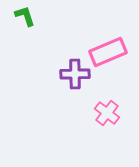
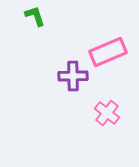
green L-shape: moved 10 px right
purple cross: moved 2 px left, 2 px down
